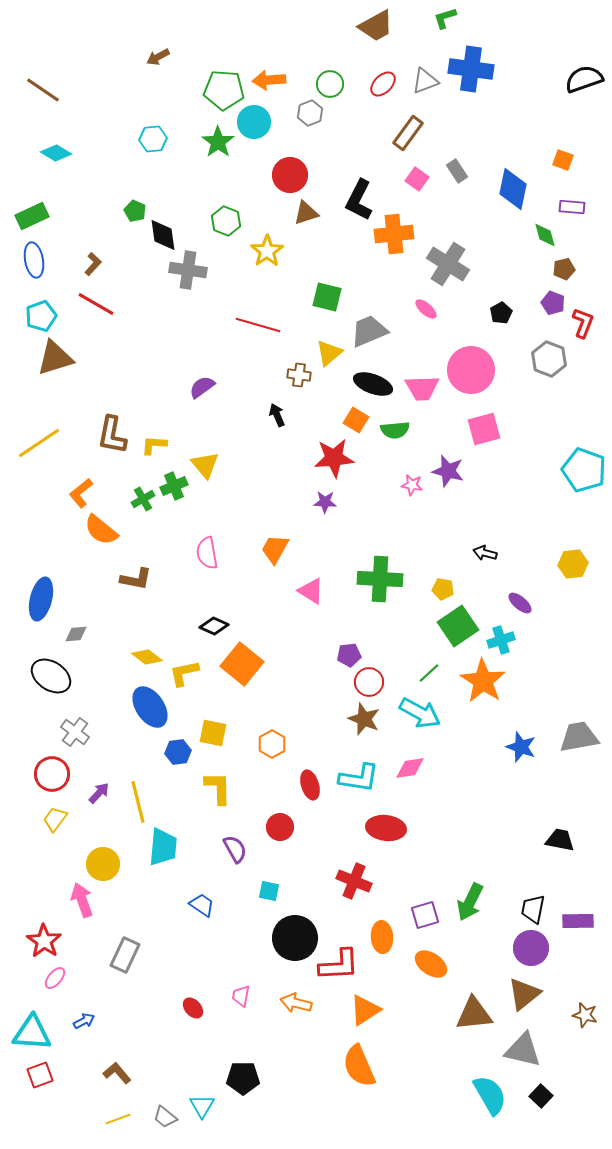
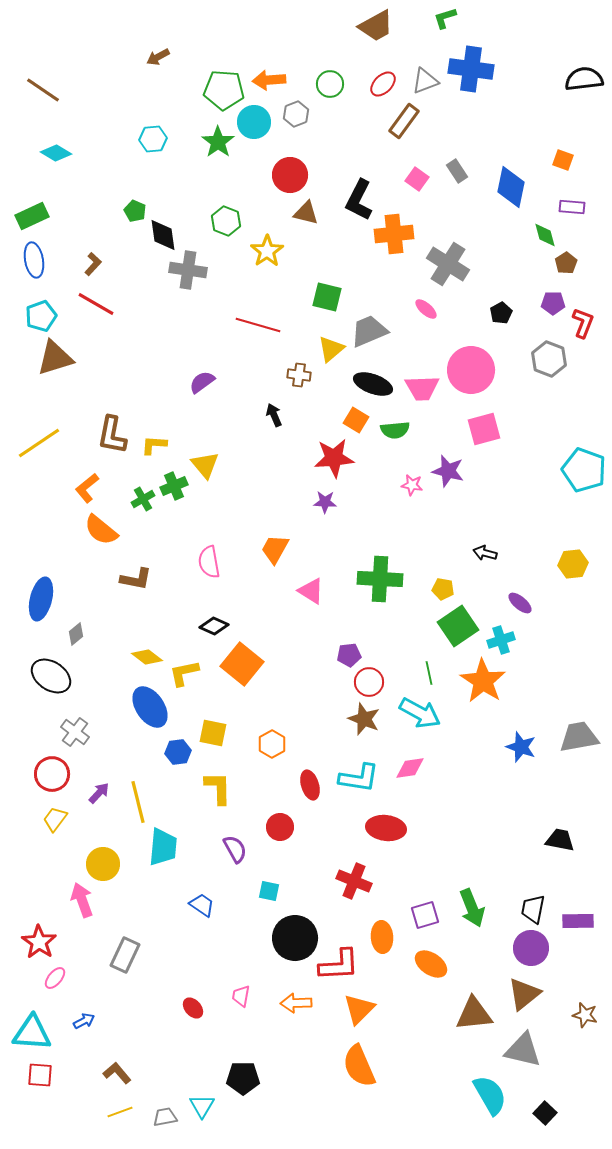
black semicircle at (584, 79): rotated 12 degrees clockwise
gray hexagon at (310, 113): moved 14 px left, 1 px down
brown rectangle at (408, 133): moved 4 px left, 12 px up
blue diamond at (513, 189): moved 2 px left, 2 px up
brown triangle at (306, 213): rotated 32 degrees clockwise
brown pentagon at (564, 269): moved 2 px right, 6 px up; rotated 20 degrees counterclockwise
purple pentagon at (553, 303): rotated 20 degrees counterclockwise
yellow triangle at (329, 353): moved 2 px right, 4 px up
purple semicircle at (202, 387): moved 5 px up
black arrow at (277, 415): moved 3 px left
orange L-shape at (81, 493): moved 6 px right, 5 px up
pink semicircle at (207, 553): moved 2 px right, 9 px down
gray diamond at (76, 634): rotated 35 degrees counterclockwise
green line at (429, 673): rotated 60 degrees counterclockwise
green arrow at (470, 902): moved 2 px right, 6 px down; rotated 48 degrees counterclockwise
red star at (44, 941): moved 5 px left, 1 px down
orange arrow at (296, 1003): rotated 16 degrees counterclockwise
orange triangle at (365, 1010): moved 6 px left, 1 px up; rotated 12 degrees counterclockwise
red square at (40, 1075): rotated 24 degrees clockwise
black square at (541, 1096): moved 4 px right, 17 px down
gray trapezoid at (165, 1117): rotated 130 degrees clockwise
yellow line at (118, 1119): moved 2 px right, 7 px up
